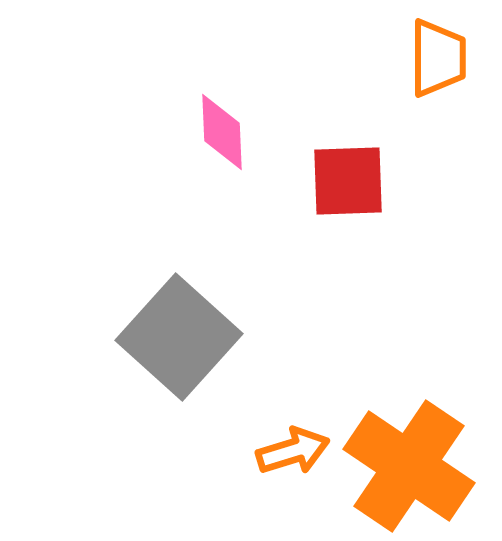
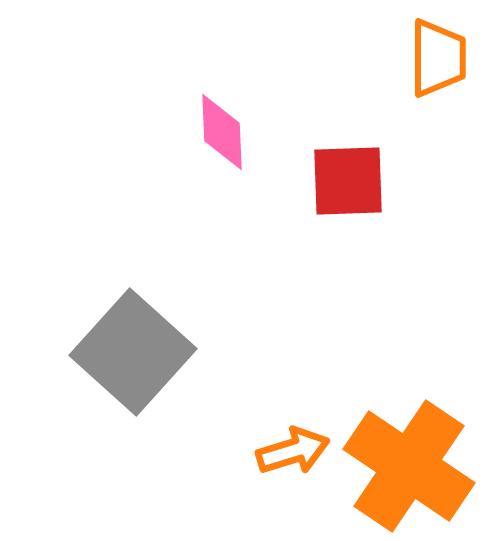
gray square: moved 46 px left, 15 px down
